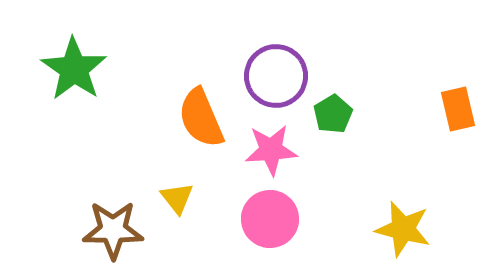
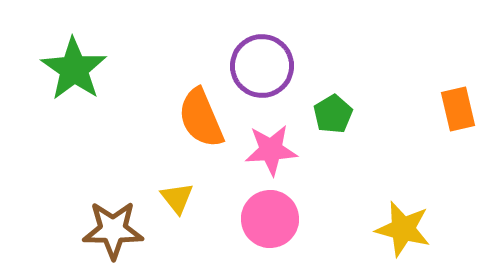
purple circle: moved 14 px left, 10 px up
